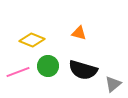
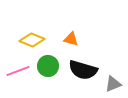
orange triangle: moved 8 px left, 6 px down
pink line: moved 1 px up
gray triangle: rotated 18 degrees clockwise
